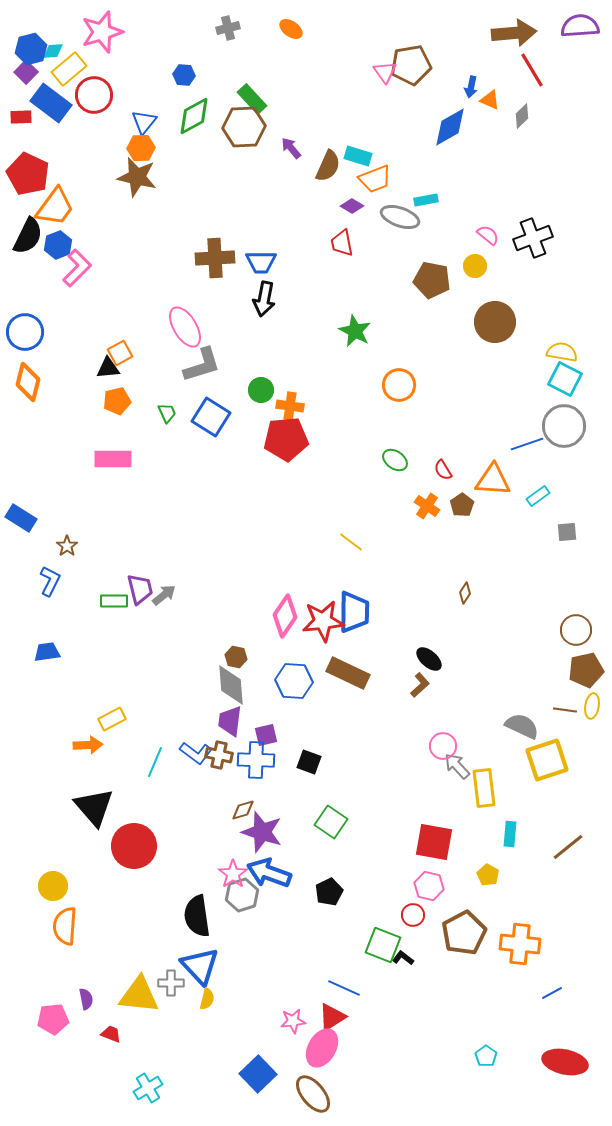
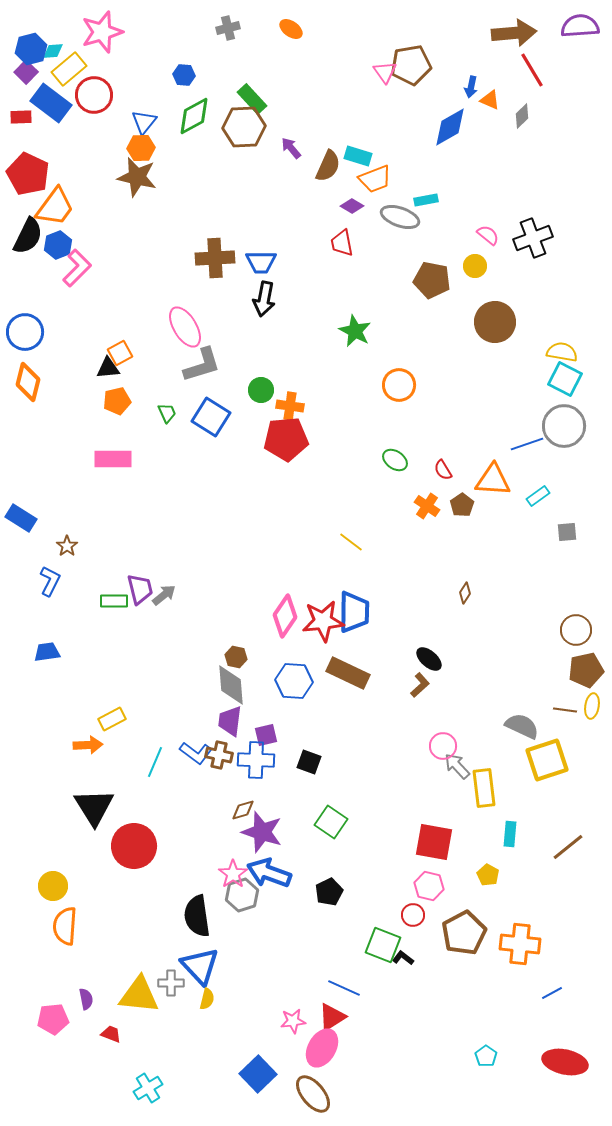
black triangle at (94, 807): rotated 9 degrees clockwise
